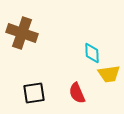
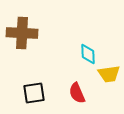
brown cross: rotated 16 degrees counterclockwise
cyan diamond: moved 4 px left, 1 px down
